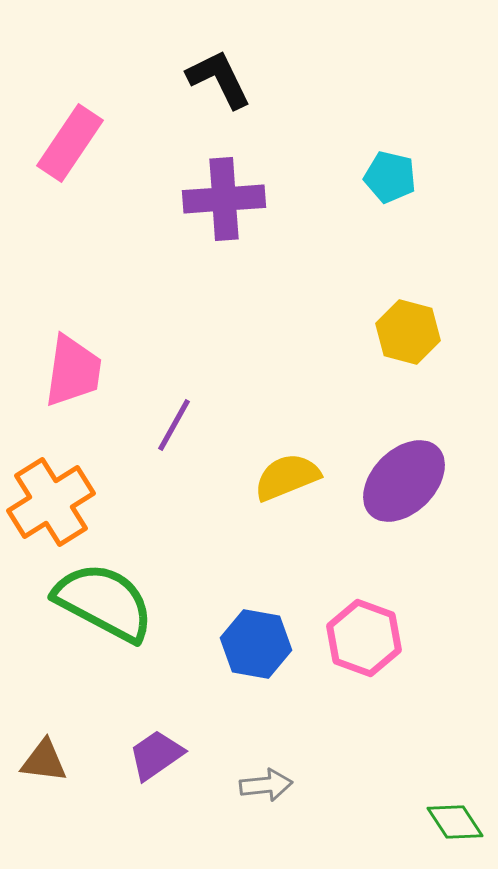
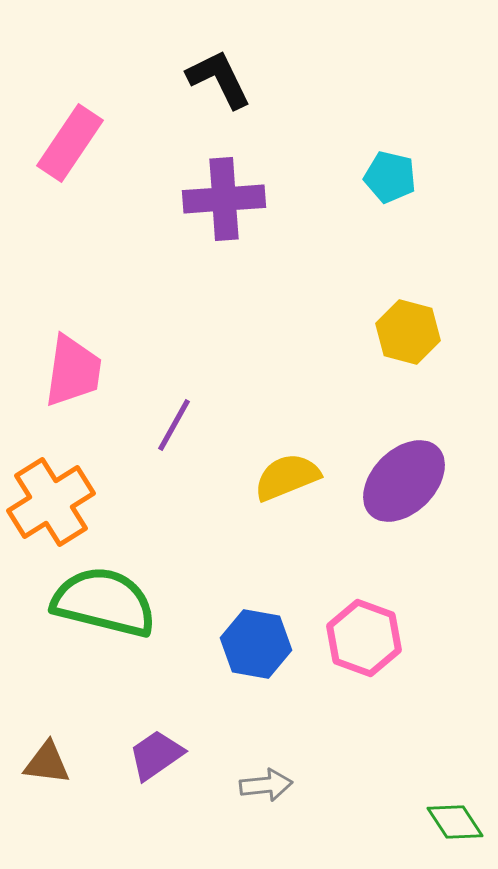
green semicircle: rotated 14 degrees counterclockwise
brown triangle: moved 3 px right, 2 px down
